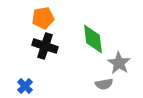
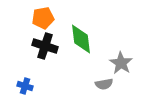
green diamond: moved 12 px left
gray star: moved 2 px right
blue cross: rotated 28 degrees counterclockwise
